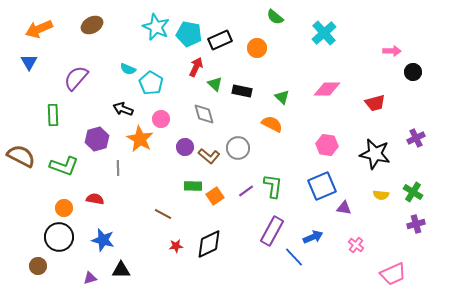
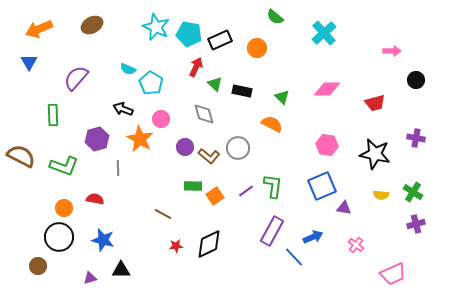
black circle at (413, 72): moved 3 px right, 8 px down
purple cross at (416, 138): rotated 36 degrees clockwise
